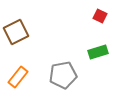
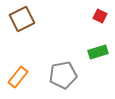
brown square: moved 6 px right, 13 px up
